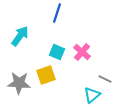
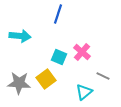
blue line: moved 1 px right, 1 px down
cyan arrow: rotated 60 degrees clockwise
cyan square: moved 2 px right, 5 px down
yellow square: moved 4 px down; rotated 18 degrees counterclockwise
gray line: moved 2 px left, 3 px up
cyan triangle: moved 8 px left, 3 px up
